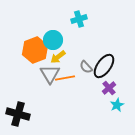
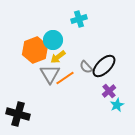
black ellipse: rotated 10 degrees clockwise
orange line: rotated 24 degrees counterclockwise
purple cross: moved 3 px down
